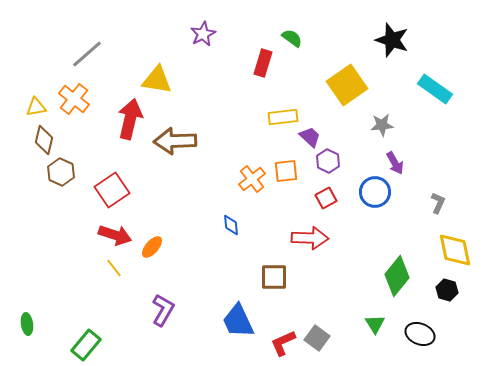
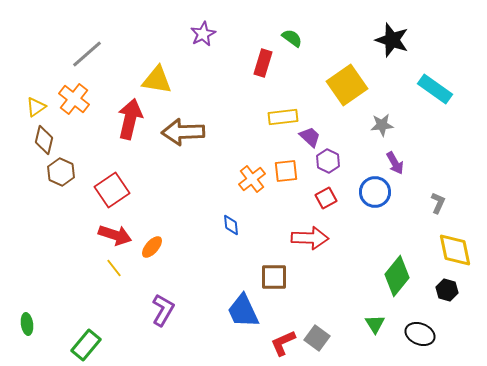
yellow triangle at (36, 107): rotated 25 degrees counterclockwise
brown arrow at (175, 141): moved 8 px right, 9 px up
blue trapezoid at (238, 321): moved 5 px right, 10 px up
